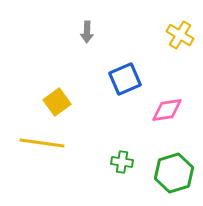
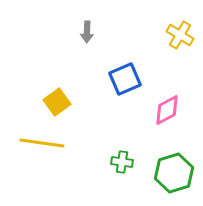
pink diamond: rotated 20 degrees counterclockwise
